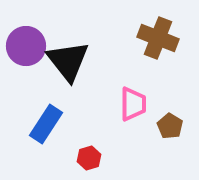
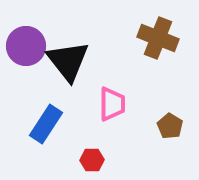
pink trapezoid: moved 21 px left
red hexagon: moved 3 px right, 2 px down; rotated 15 degrees clockwise
